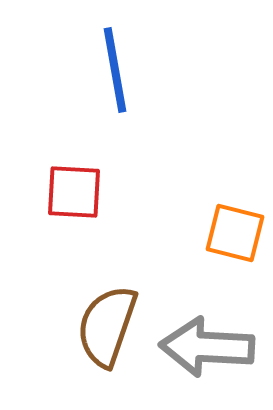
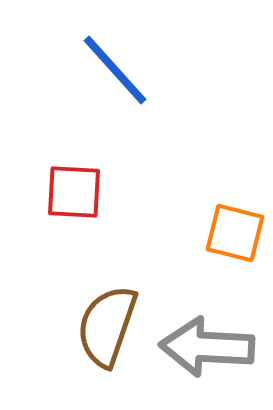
blue line: rotated 32 degrees counterclockwise
